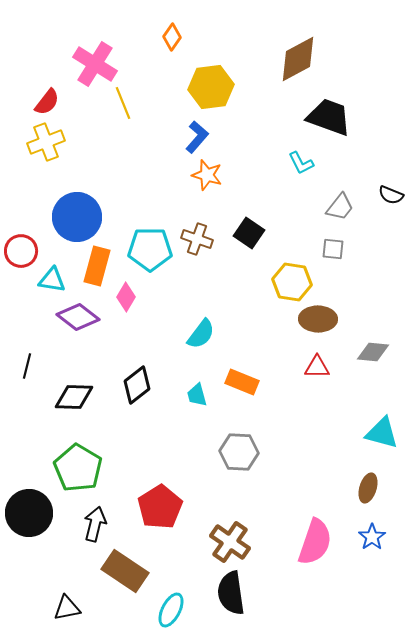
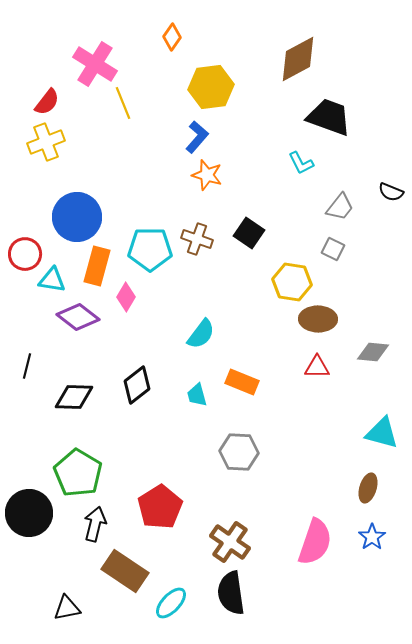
black semicircle at (391, 195): moved 3 px up
gray square at (333, 249): rotated 20 degrees clockwise
red circle at (21, 251): moved 4 px right, 3 px down
green pentagon at (78, 468): moved 5 px down
cyan ellipse at (171, 610): moved 7 px up; rotated 16 degrees clockwise
